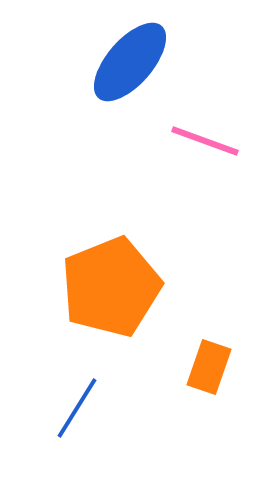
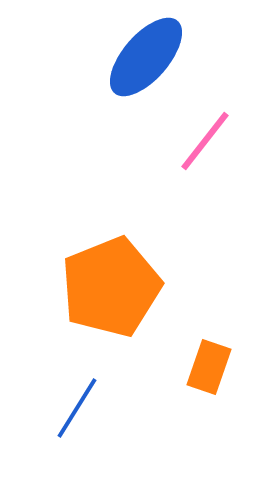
blue ellipse: moved 16 px right, 5 px up
pink line: rotated 72 degrees counterclockwise
